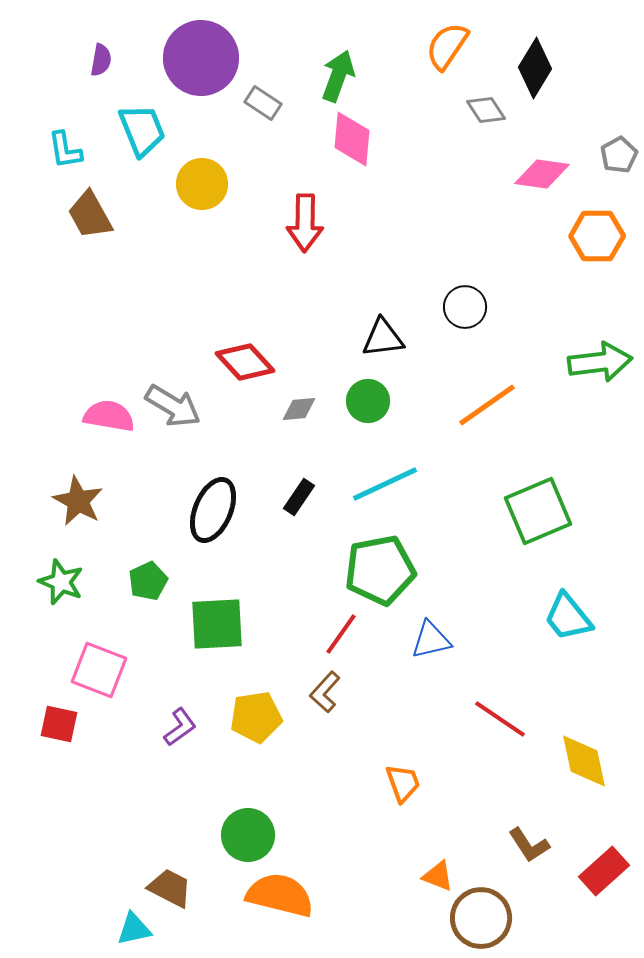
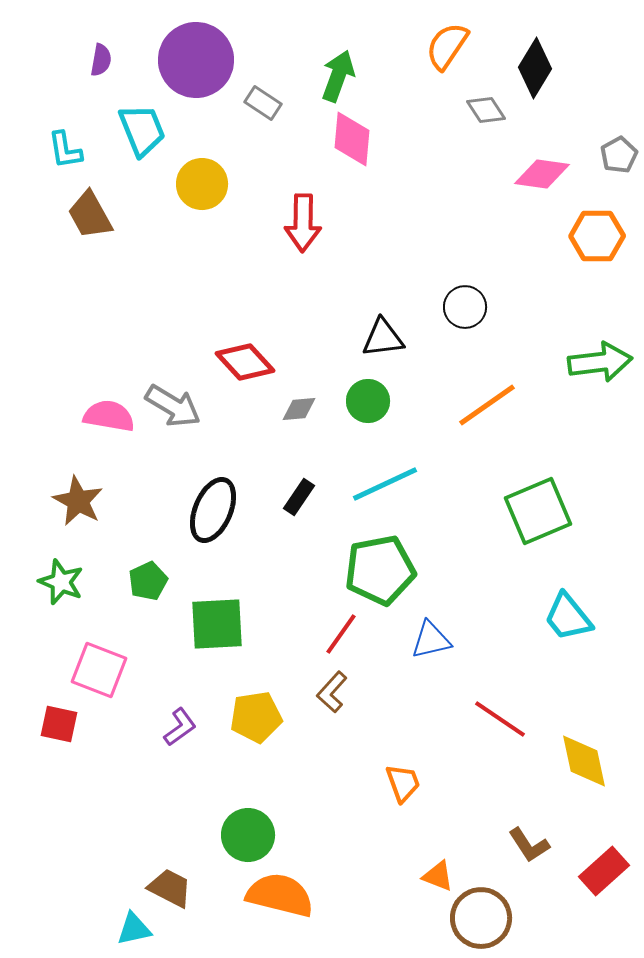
purple circle at (201, 58): moved 5 px left, 2 px down
red arrow at (305, 223): moved 2 px left
brown L-shape at (325, 692): moved 7 px right
